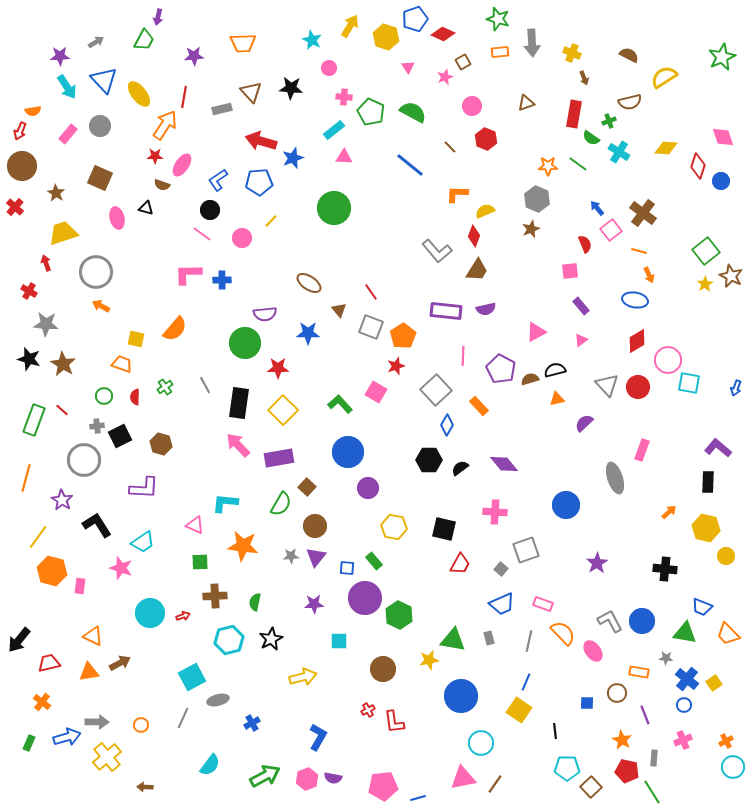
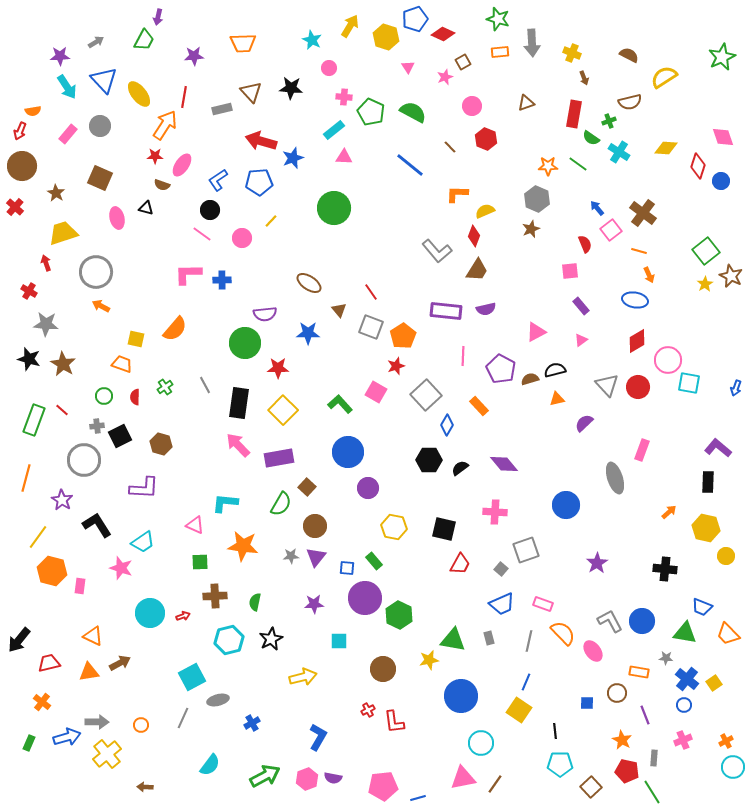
gray square at (436, 390): moved 10 px left, 5 px down
yellow cross at (107, 757): moved 3 px up
cyan pentagon at (567, 768): moved 7 px left, 4 px up
